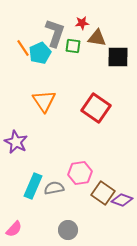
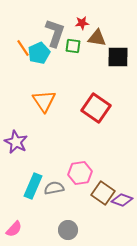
cyan pentagon: moved 1 px left
